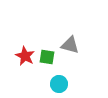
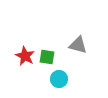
gray triangle: moved 8 px right
cyan circle: moved 5 px up
